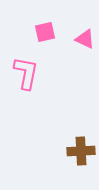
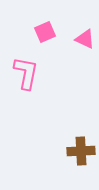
pink square: rotated 10 degrees counterclockwise
